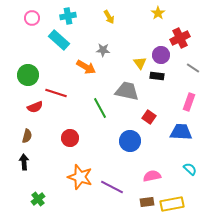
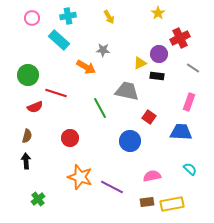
purple circle: moved 2 px left, 1 px up
yellow triangle: rotated 40 degrees clockwise
black arrow: moved 2 px right, 1 px up
